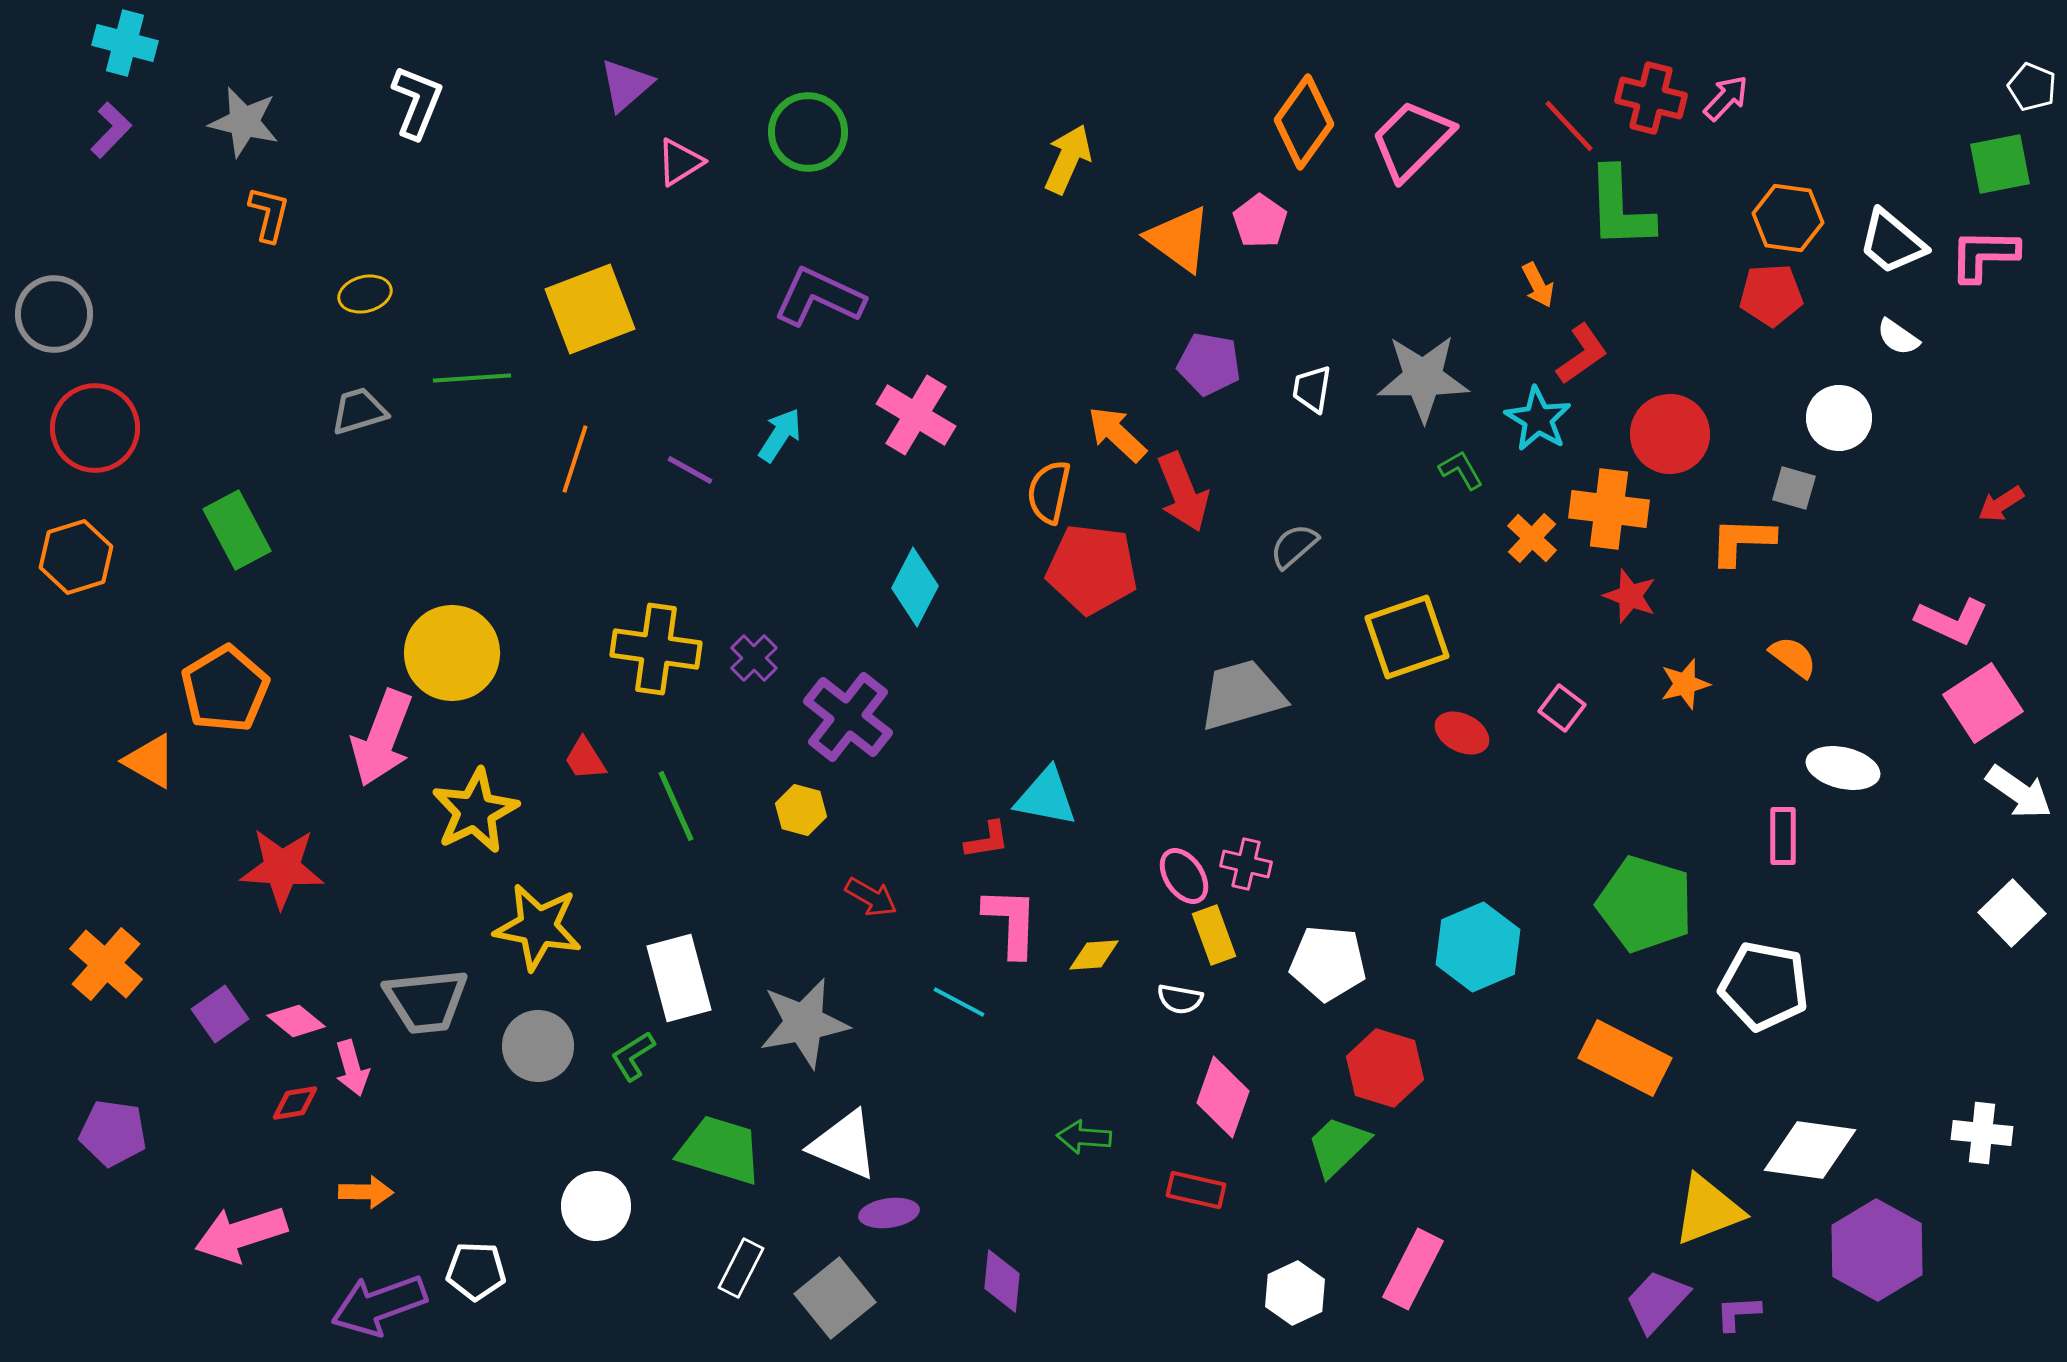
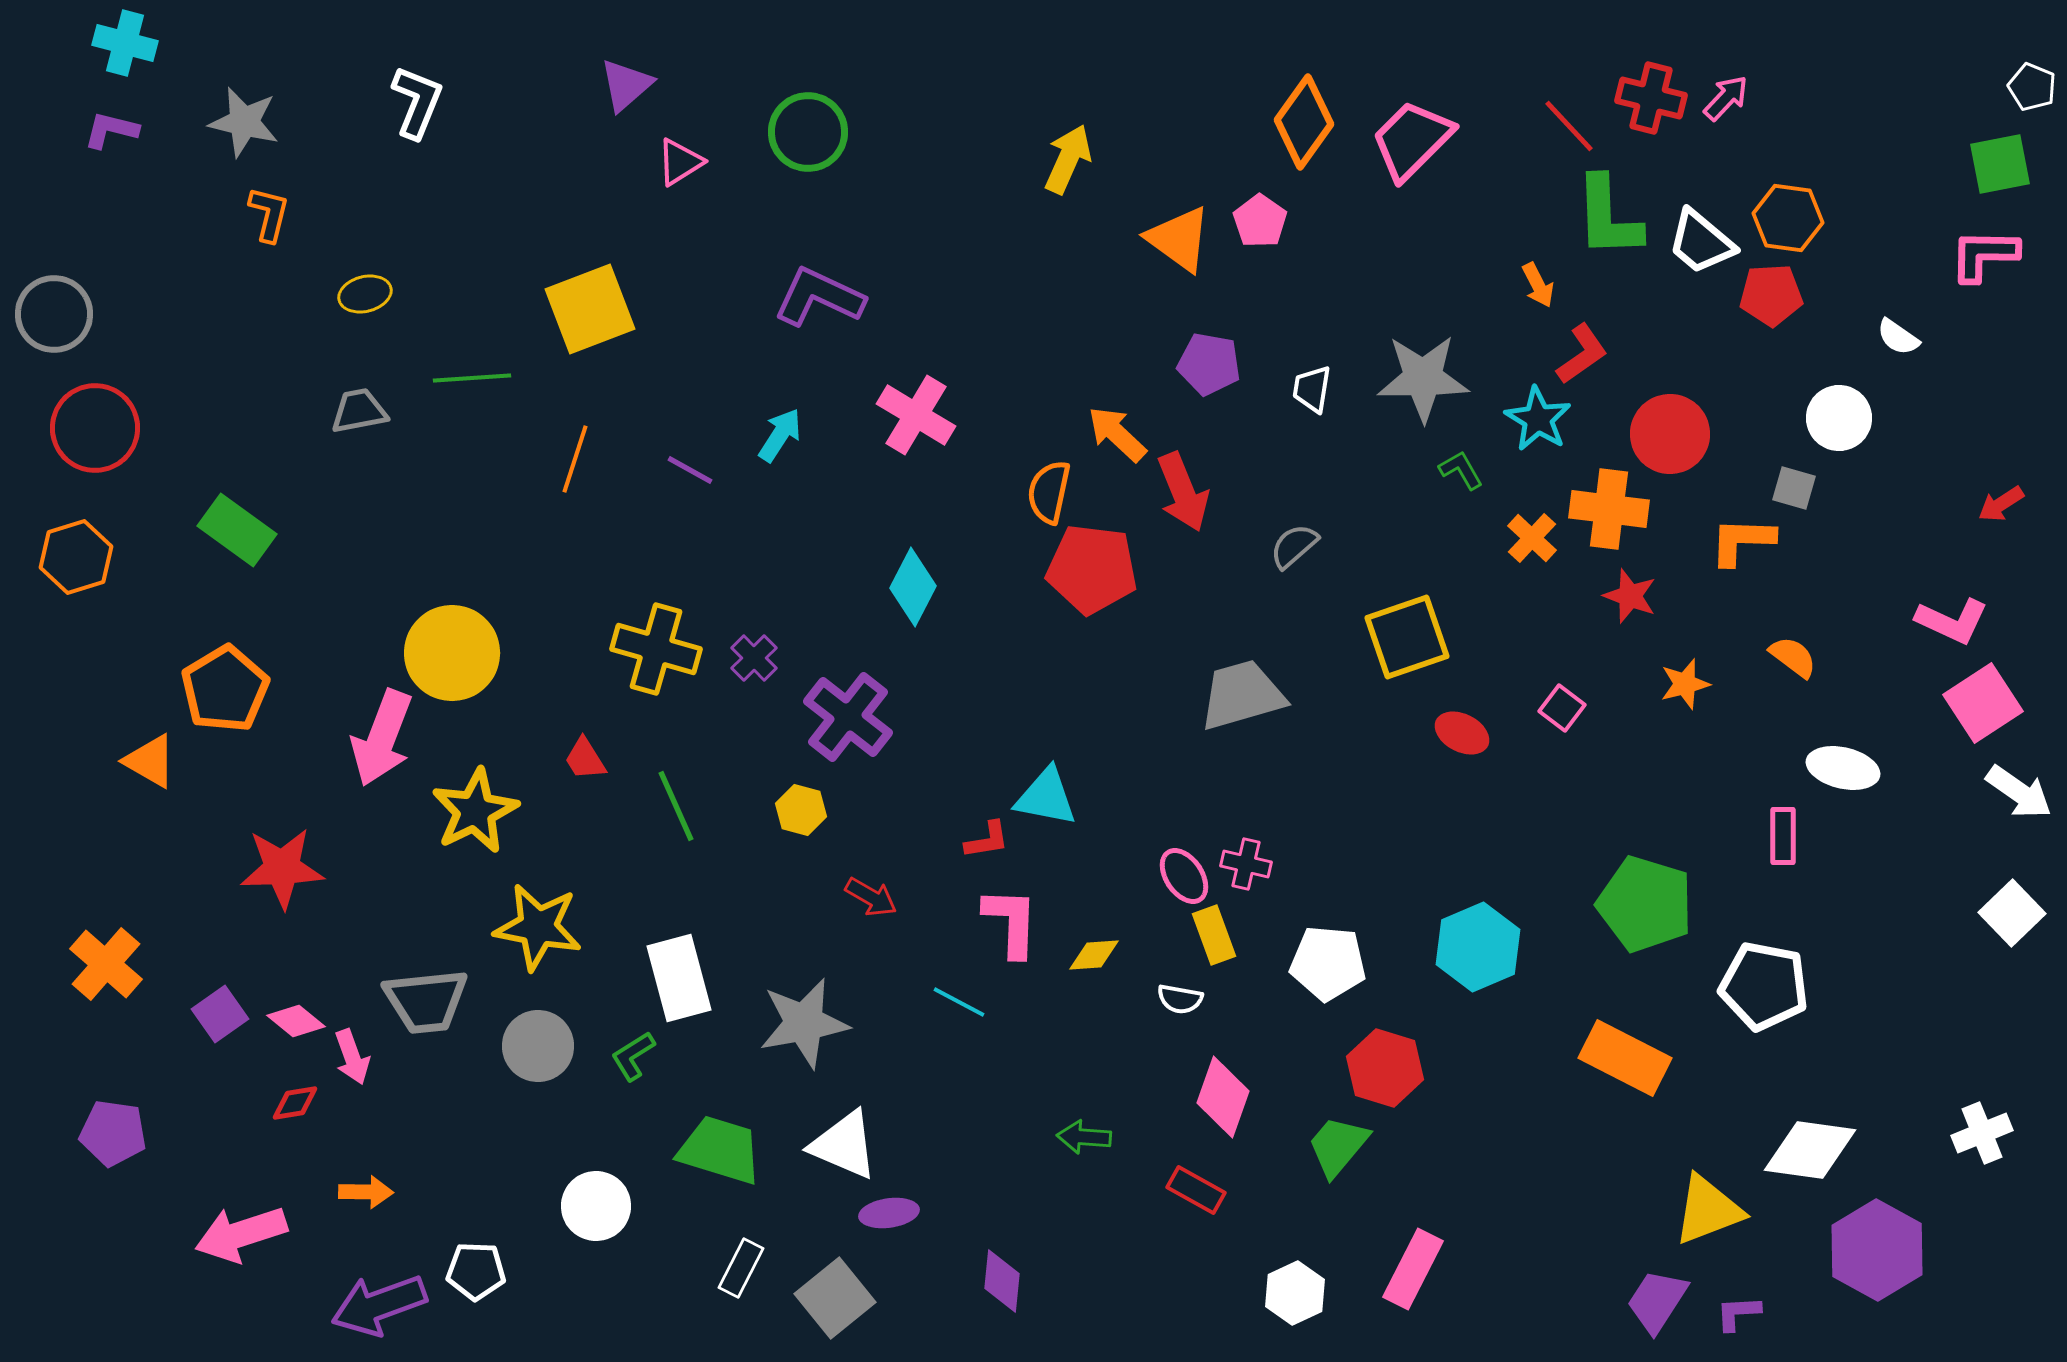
purple L-shape at (111, 130): rotated 120 degrees counterclockwise
green L-shape at (1620, 208): moved 12 px left, 9 px down
white trapezoid at (1892, 242): moved 191 px left
gray trapezoid at (359, 411): rotated 6 degrees clockwise
green rectangle at (237, 530): rotated 26 degrees counterclockwise
cyan diamond at (915, 587): moved 2 px left
yellow cross at (656, 649): rotated 8 degrees clockwise
red star at (282, 868): rotated 6 degrees counterclockwise
pink arrow at (352, 1068): moved 11 px up; rotated 4 degrees counterclockwise
white cross at (1982, 1133): rotated 28 degrees counterclockwise
green trapezoid at (1338, 1146): rotated 6 degrees counterclockwise
red rectangle at (1196, 1190): rotated 16 degrees clockwise
purple trapezoid at (1657, 1301): rotated 10 degrees counterclockwise
